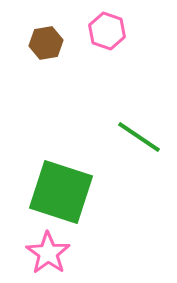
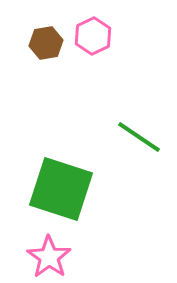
pink hexagon: moved 14 px left, 5 px down; rotated 15 degrees clockwise
green square: moved 3 px up
pink star: moved 1 px right, 4 px down
